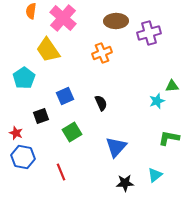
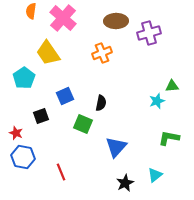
yellow trapezoid: moved 3 px down
black semicircle: rotated 35 degrees clockwise
green square: moved 11 px right, 8 px up; rotated 36 degrees counterclockwise
black star: rotated 24 degrees counterclockwise
